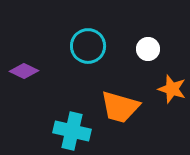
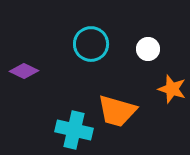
cyan circle: moved 3 px right, 2 px up
orange trapezoid: moved 3 px left, 4 px down
cyan cross: moved 2 px right, 1 px up
